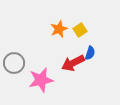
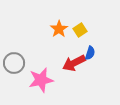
orange star: rotated 12 degrees counterclockwise
red arrow: moved 1 px right
